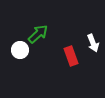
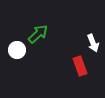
white circle: moved 3 px left
red rectangle: moved 9 px right, 10 px down
